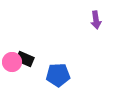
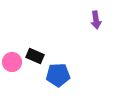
black rectangle: moved 10 px right, 3 px up
